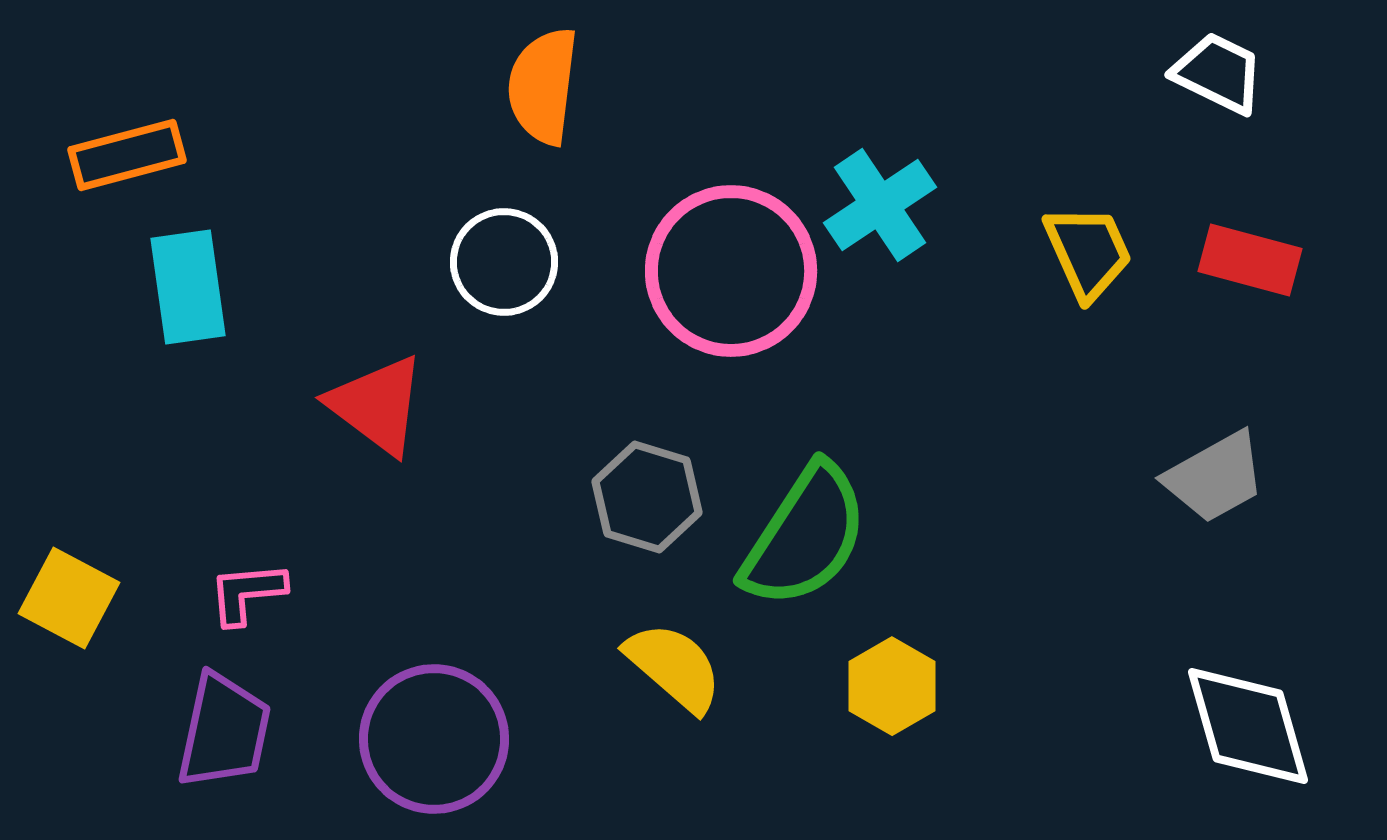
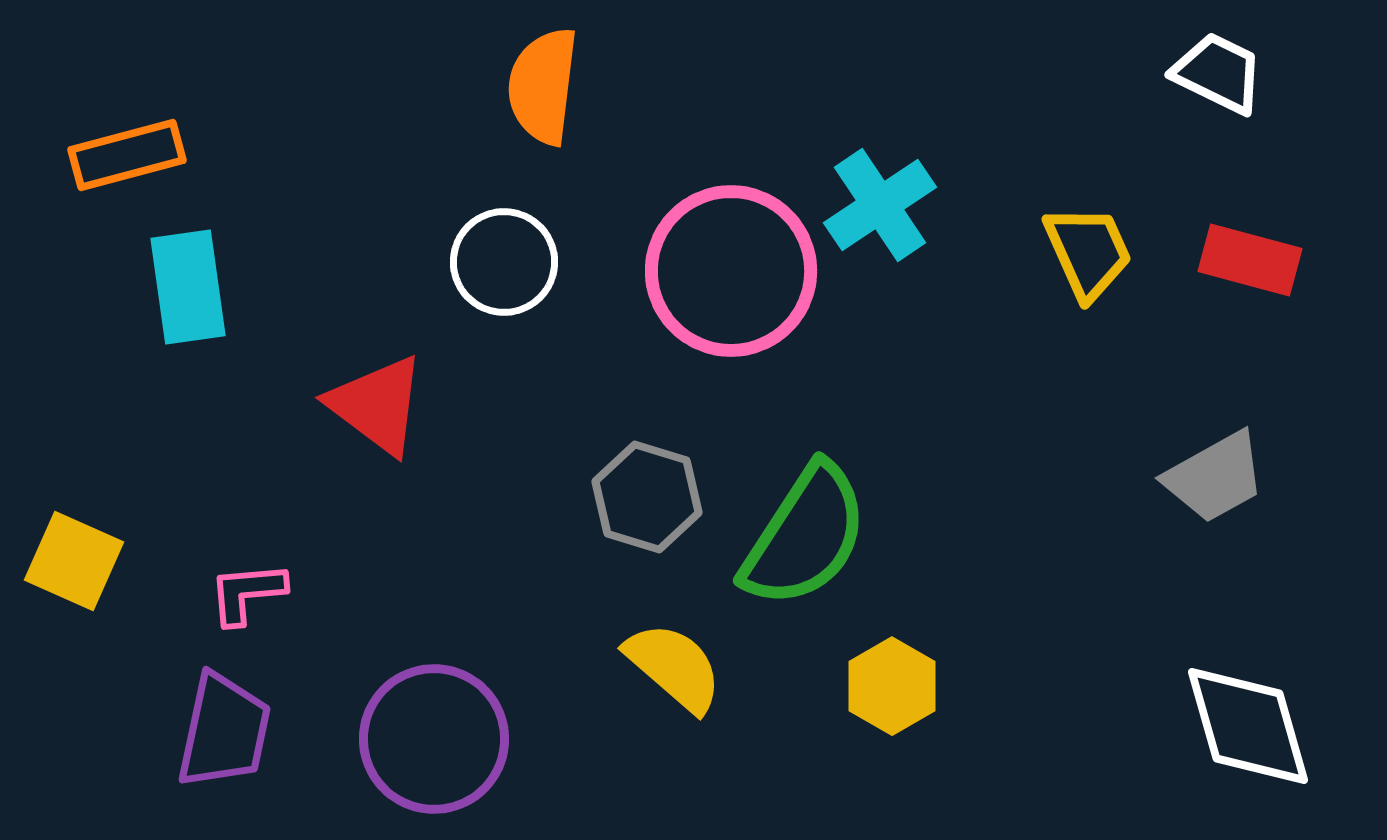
yellow square: moved 5 px right, 37 px up; rotated 4 degrees counterclockwise
